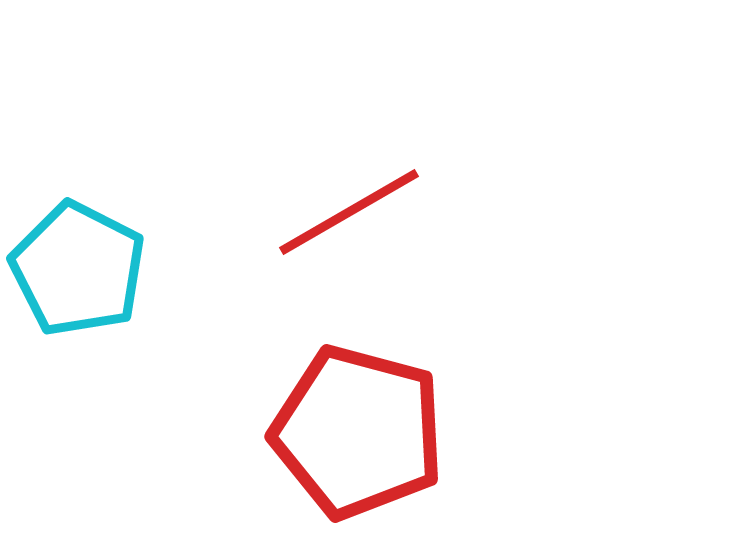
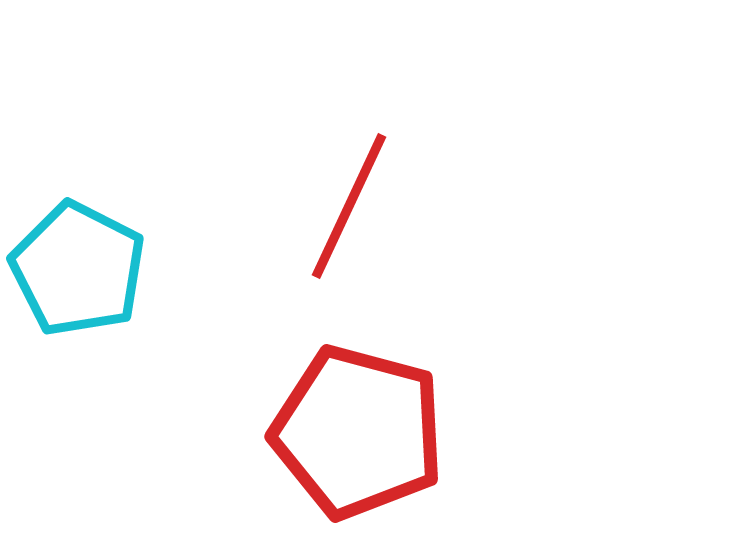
red line: moved 6 px up; rotated 35 degrees counterclockwise
